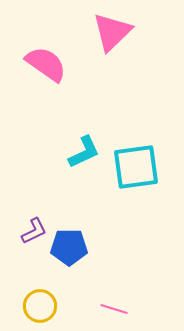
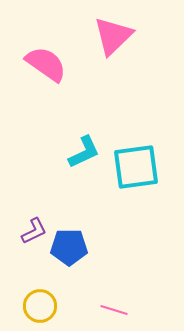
pink triangle: moved 1 px right, 4 px down
pink line: moved 1 px down
